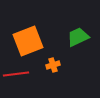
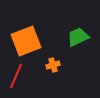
orange square: moved 2 px left
red line: moved 2 px down; rotated 60 degrees counterclockwise
